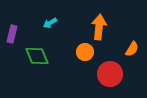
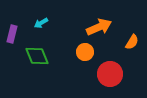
cyan arrow: moved 9 px left
orange arrow: rotated 60 degrees clockwise
orange semicircle: moved 7 px up
